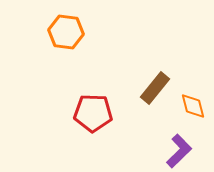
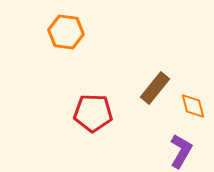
purple L-shape: moved 2 px right; rotated 16 degrees counterclockwise
